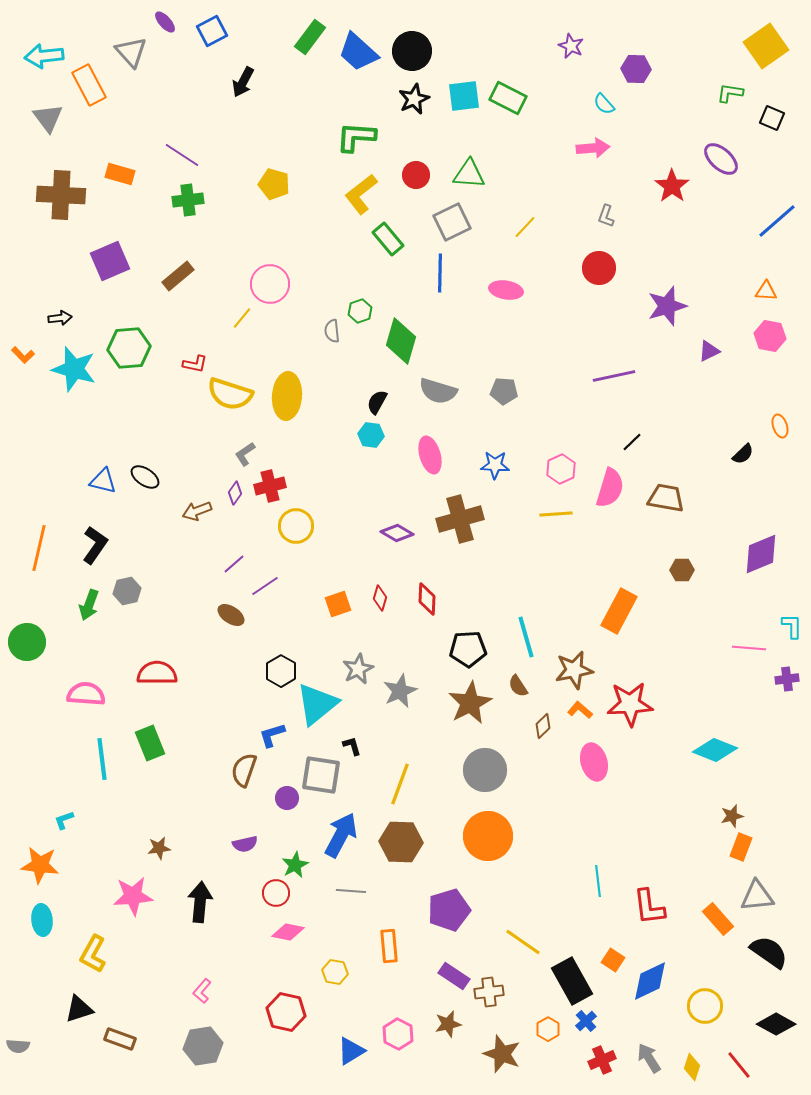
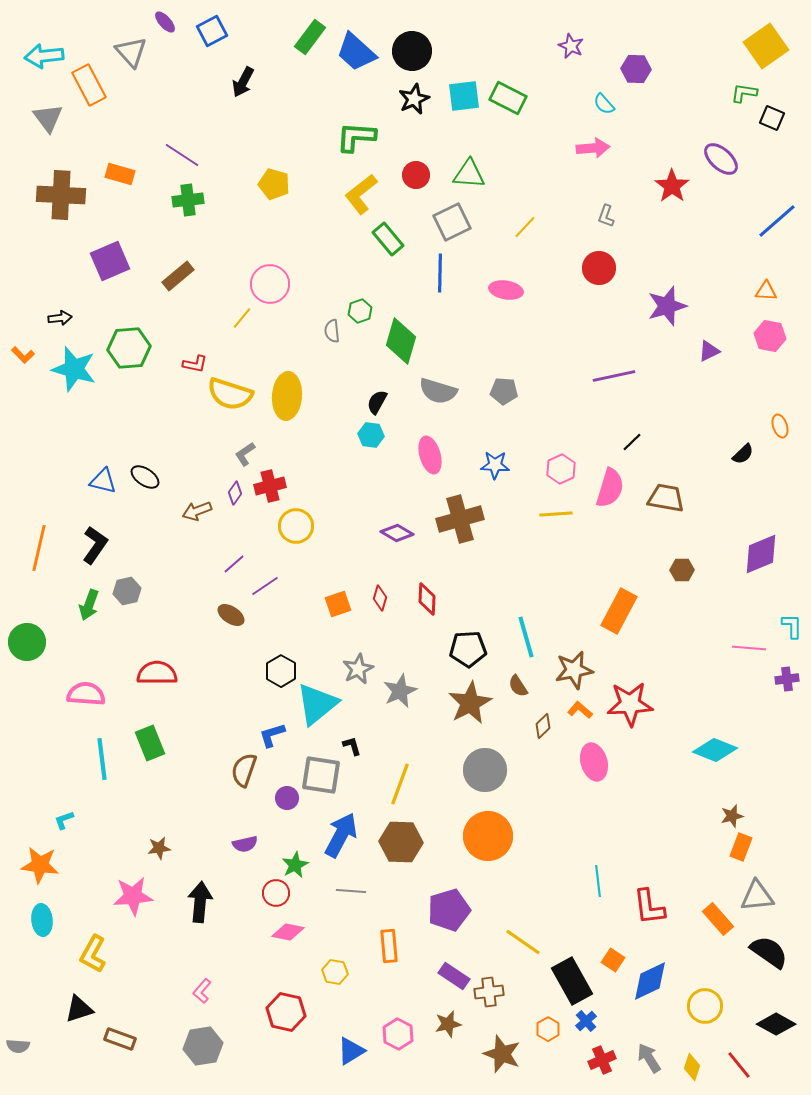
blue trapezoid at (358, 52): moved 2 px left
green L-shape at (730, 93): moved 14 px right
